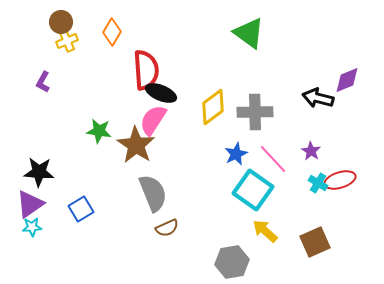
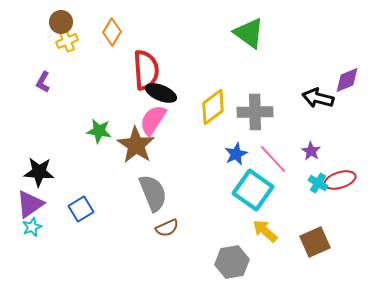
cyan star: rotated 18 degrees counterclockwise
